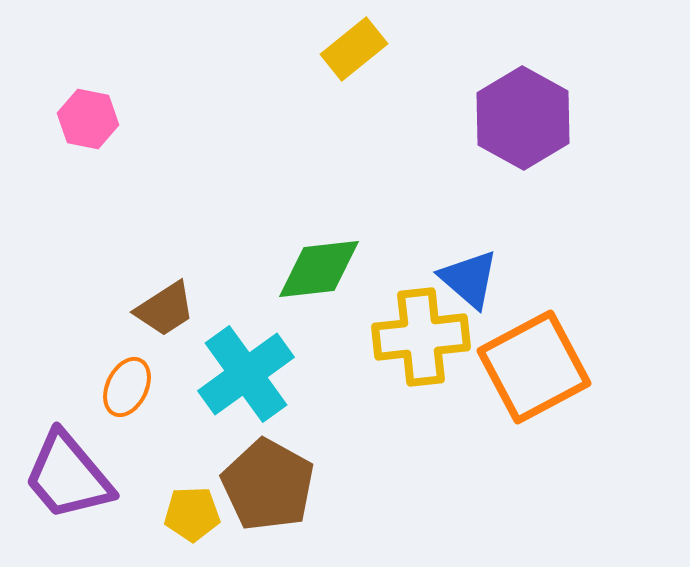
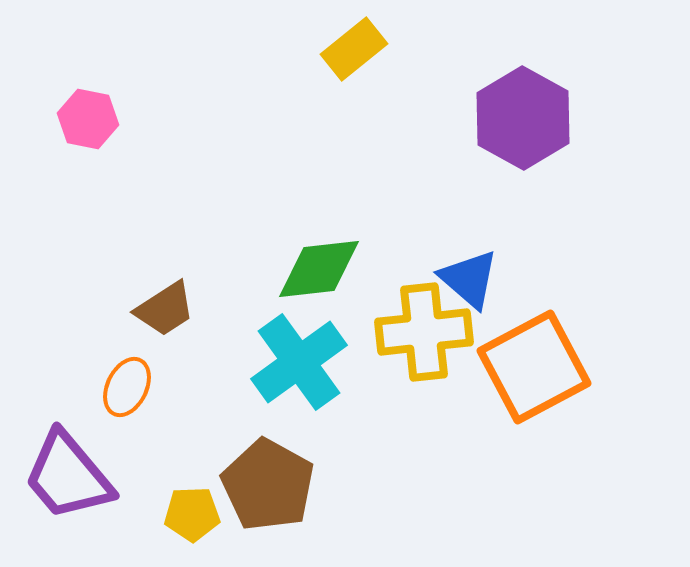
yellow cross: moved 3 px right, 5 px up
cyan cross: moved 53 px right, 12 px up
